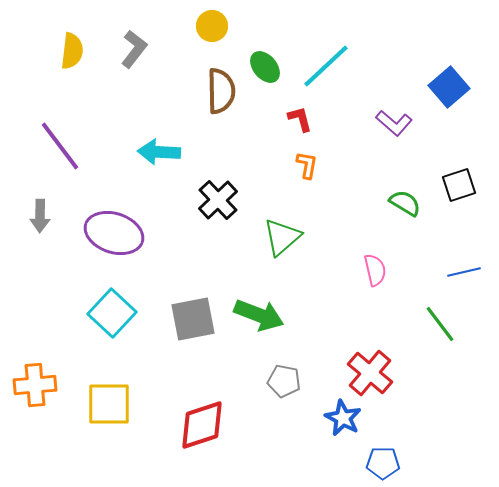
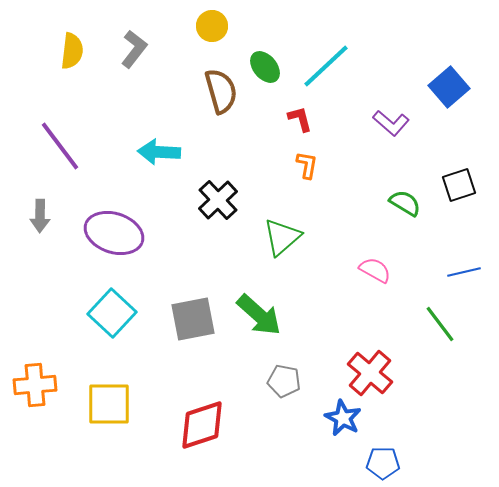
brown semicircle: rotated 15 degrees counterclockwise
purple L-shape: moved 3 px left
pink semicircle: rotated 48 degrees counterclockwise
green arrow: rotated 21 degrees clockwise
